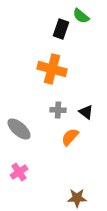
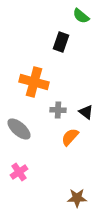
black rectangle: moved 13 px down
orange cross: moved 18 px left, 13 px down
